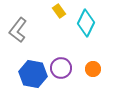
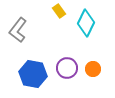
purple circle: moved 6 px right
